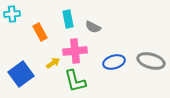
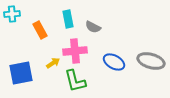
orange rectangle: moved 2 px up
blue ellipse: rotated 45 degrees clockwise
blue square: moved 1 px up; rotated 25 degrees clockwise
